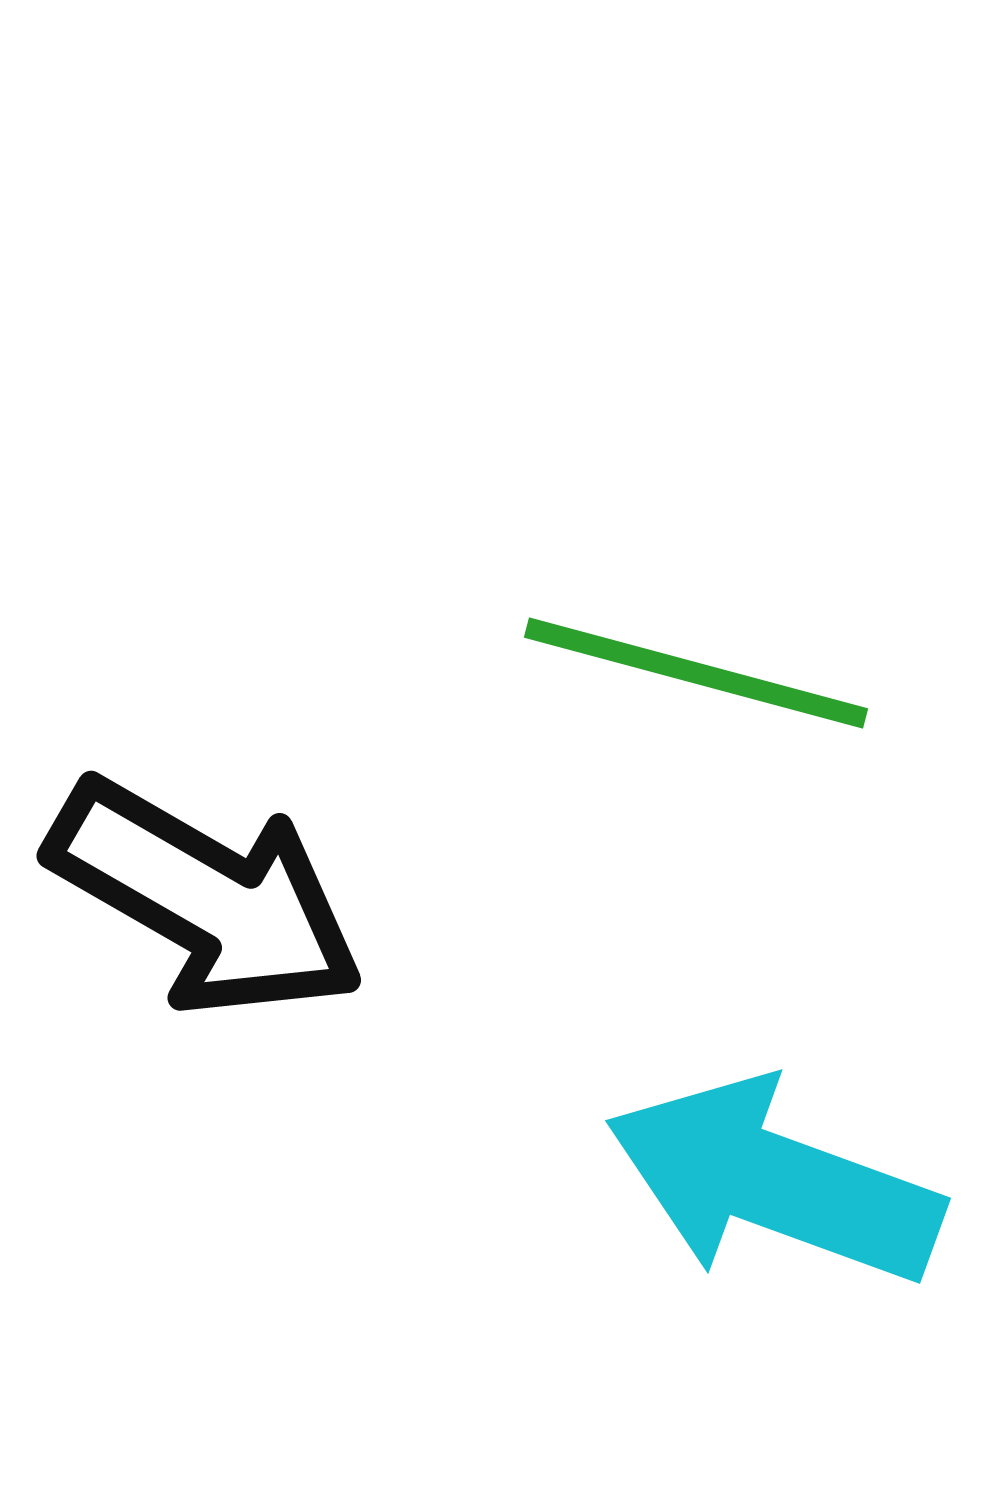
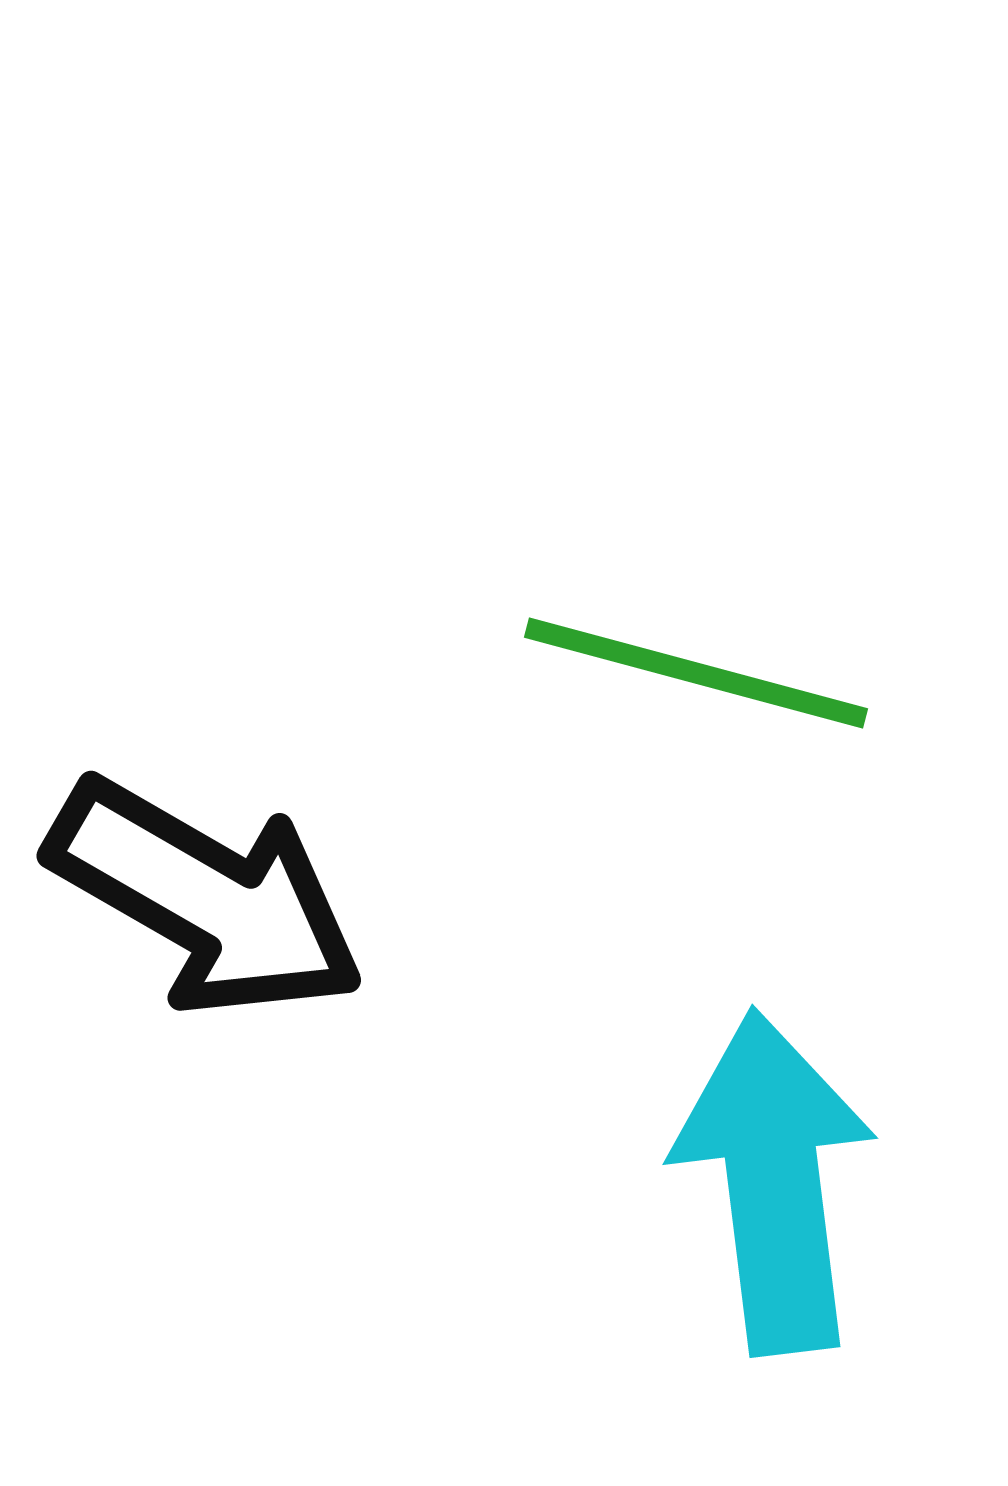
cyan arrow: rotated 63 degrees clockwise
